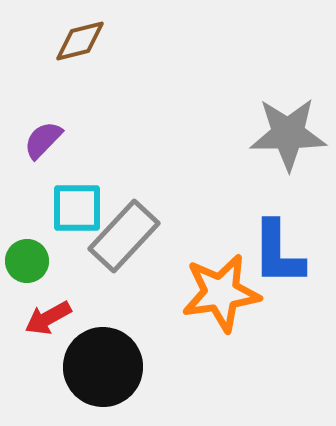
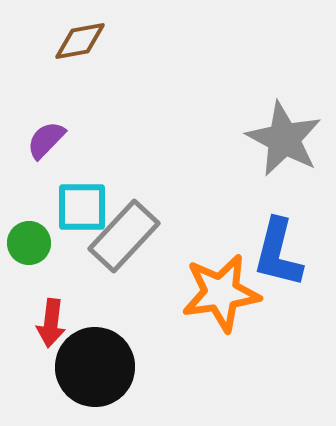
brown diamond: rotated 4 degrees clockwise
gray star: moved 4 px left, 5 px down; rotated 28 degrees clockwise
purple semicircle: moved 3 px right
cyan square: moved 5 px right, 1 px up
blue L-shape: rotated 14 degrees clockwise
green circle: moved 2 px right, 18 px up
red arrow: moved 3 px right, 5 px down; rotated 54 degrees counterclockwise
black circle: moved 8 px left
